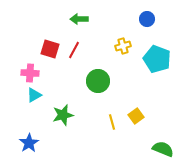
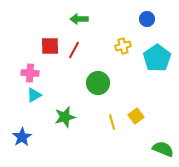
red square: moved 3 px up; rotated 18 degrees counterclockwise
cyan pentagon: moved 1 px up; rotated 16 degrees clockwise
green circle: moved 2 px down
green star: moved 2 px right, 2 px down
blue star: moved 7 px left, 6 px up
